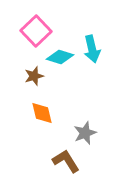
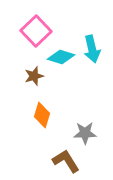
cyan diamond: moved 1 px right
orange diamond: moved 2 px down; rotated 30 degrees clockwise
gray star: rotated 20 degrees clockwise
